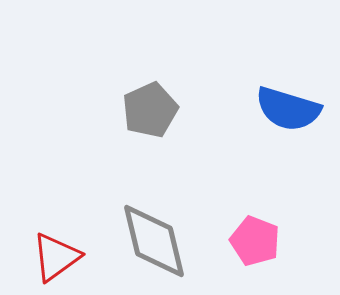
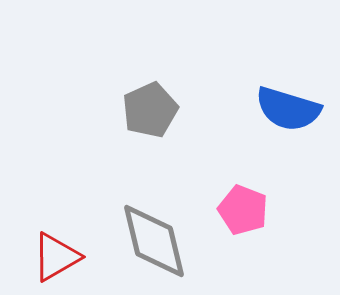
pink pentagon: moved 12 px left, 31 px up
red triangle: rotated 6 degrees clockwise
